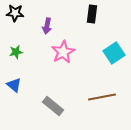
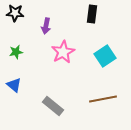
purple arrow: moved 1 px left
cyan square: moved 9 px left, 3 px down
brown line: moved 1 px right, 2 px down
